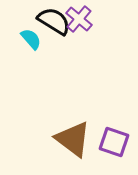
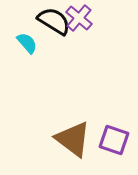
purple cross: moved 1 px up
cyan semicircle: moved 4 px left, 4 px down
purple square: moved 2 px up
